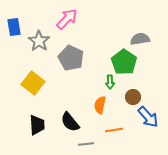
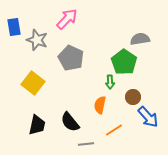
gray star: moved 2 px left, 1 px up; rotated 15 degrees counterclockwise
black trapezoid: rotated 15 degrees clockwise
orange line: rotated 24 degrees counterclockwise
